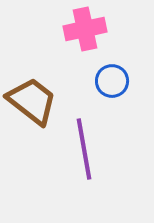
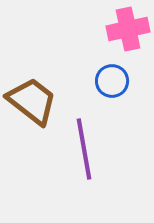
pink cross: moved 43 px right
